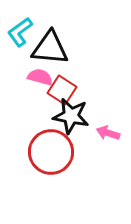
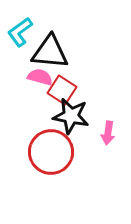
black triangle: moved 4 px down
pink arrow: rotated 100 degrees counterclockwise
